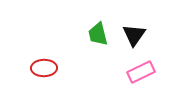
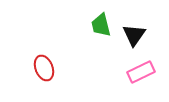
green trapezoid: moved 3 px right, 9 px up
red ellipse: rotated 70 degrees clockwise
